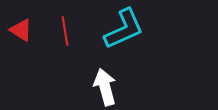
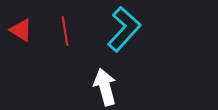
cyan L-shape: rotated 24 degrees counterclockwise
